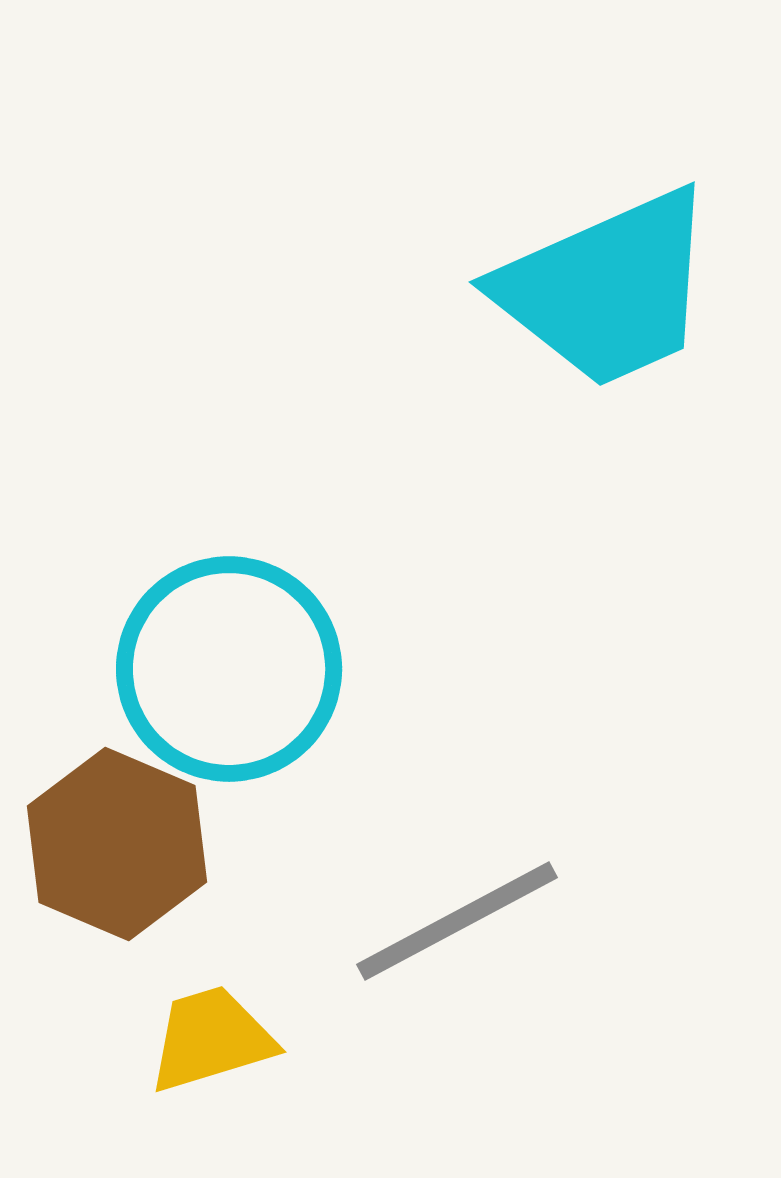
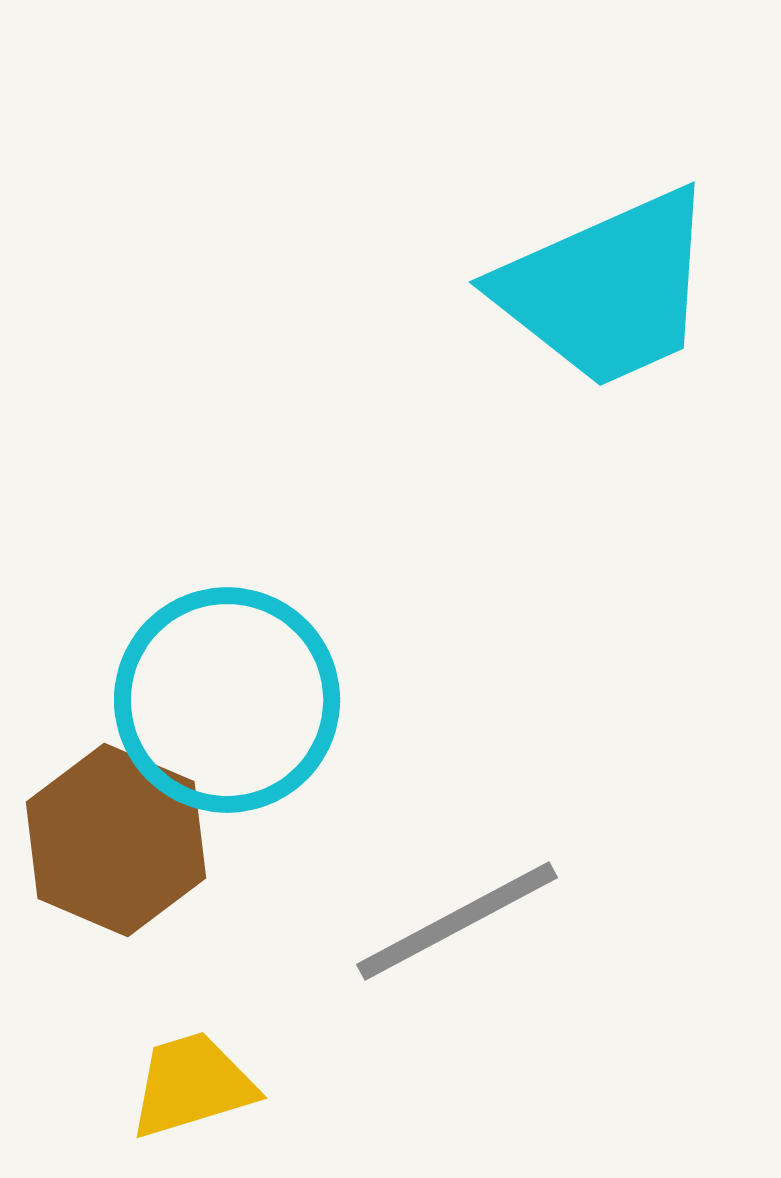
cyan circle: moved 2 px left, 31 px down
brown hexagon: moved 1 px left, 4 px up
yellow trapezoid: moved 19 px left, 46 px down
